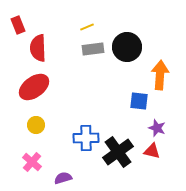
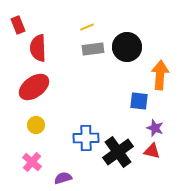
purple star: moved 2 px left
